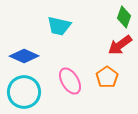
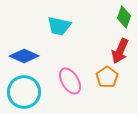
red arrow: moved 6 px down; rotated 30 degrees counterclockwise
